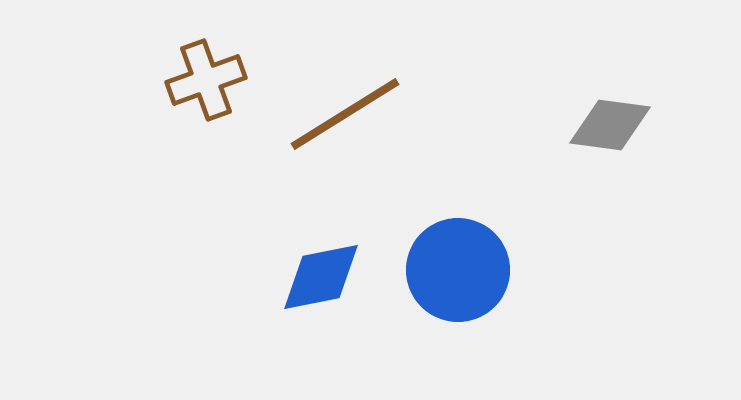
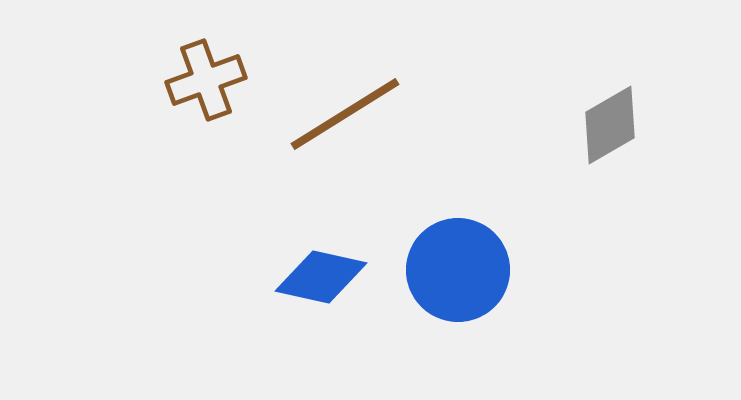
gray diamond: rotated 38 degrees counterclockwise
blue diamond: rotated 24 degrees clockwise
